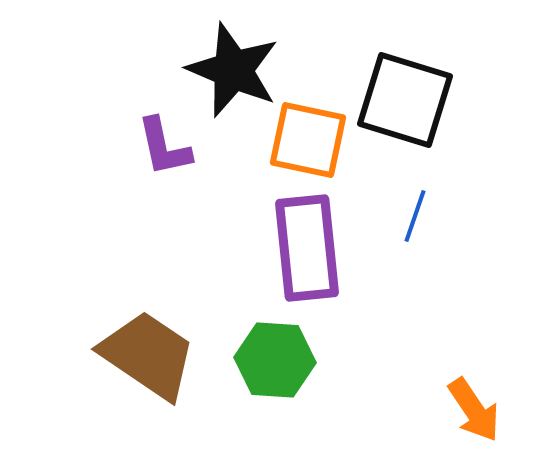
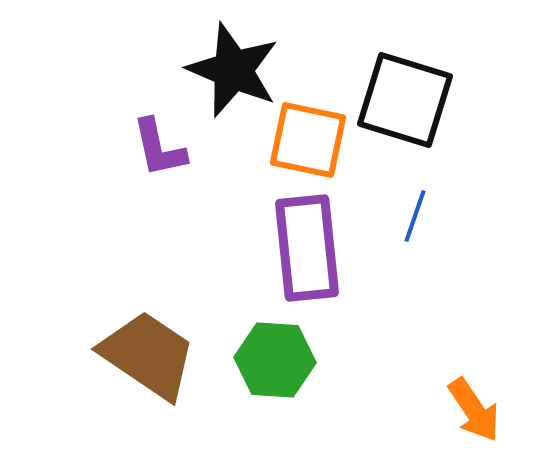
purple L-shape: moved 5 px left, 1 px down
